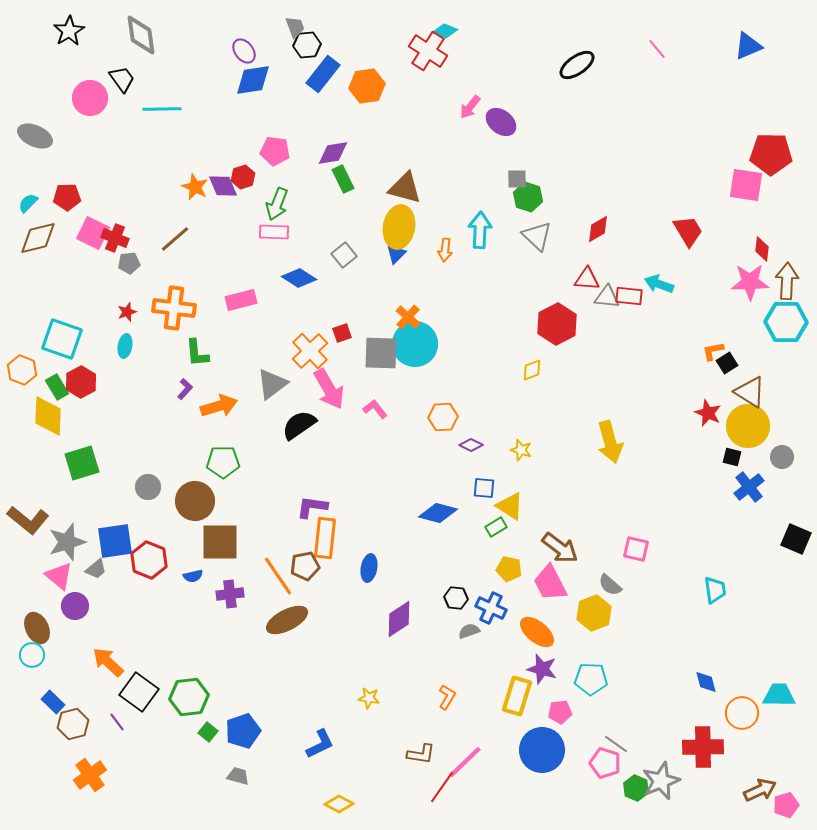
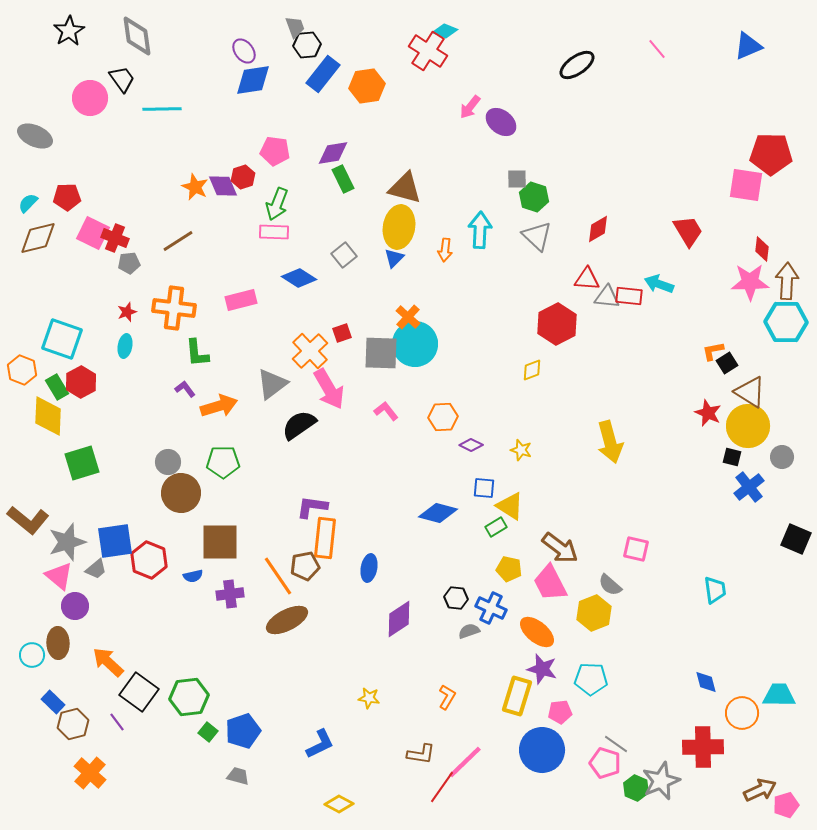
gray diamond at (141, 35): moved 4 px left, 1 px down
green hexagon at (528, 197): moved 6 px right
brown line at (175, 239): moved 3 px right, 2 px down; rotated 8 degrees clockwise
blue triangle at (396, 254): moved 2 px left, 4 px down
purple L-shape at (185, 389): rotated 80 degrees counterclockwise
pink L-shape at (375, 409): moved 11 px right, 2 px down
gray circle at (148, 487): moved 20 px right, 25 px up
brown circle at (195, 501): moved 14 px left, 8 px up
brown ellipse at (37, 628): moved 21 px right, 15 px down; rotated 24 degrees clockwise
orange cross at (90, 775): moved 2 px up; rotated 12 degrees counterclockwise
